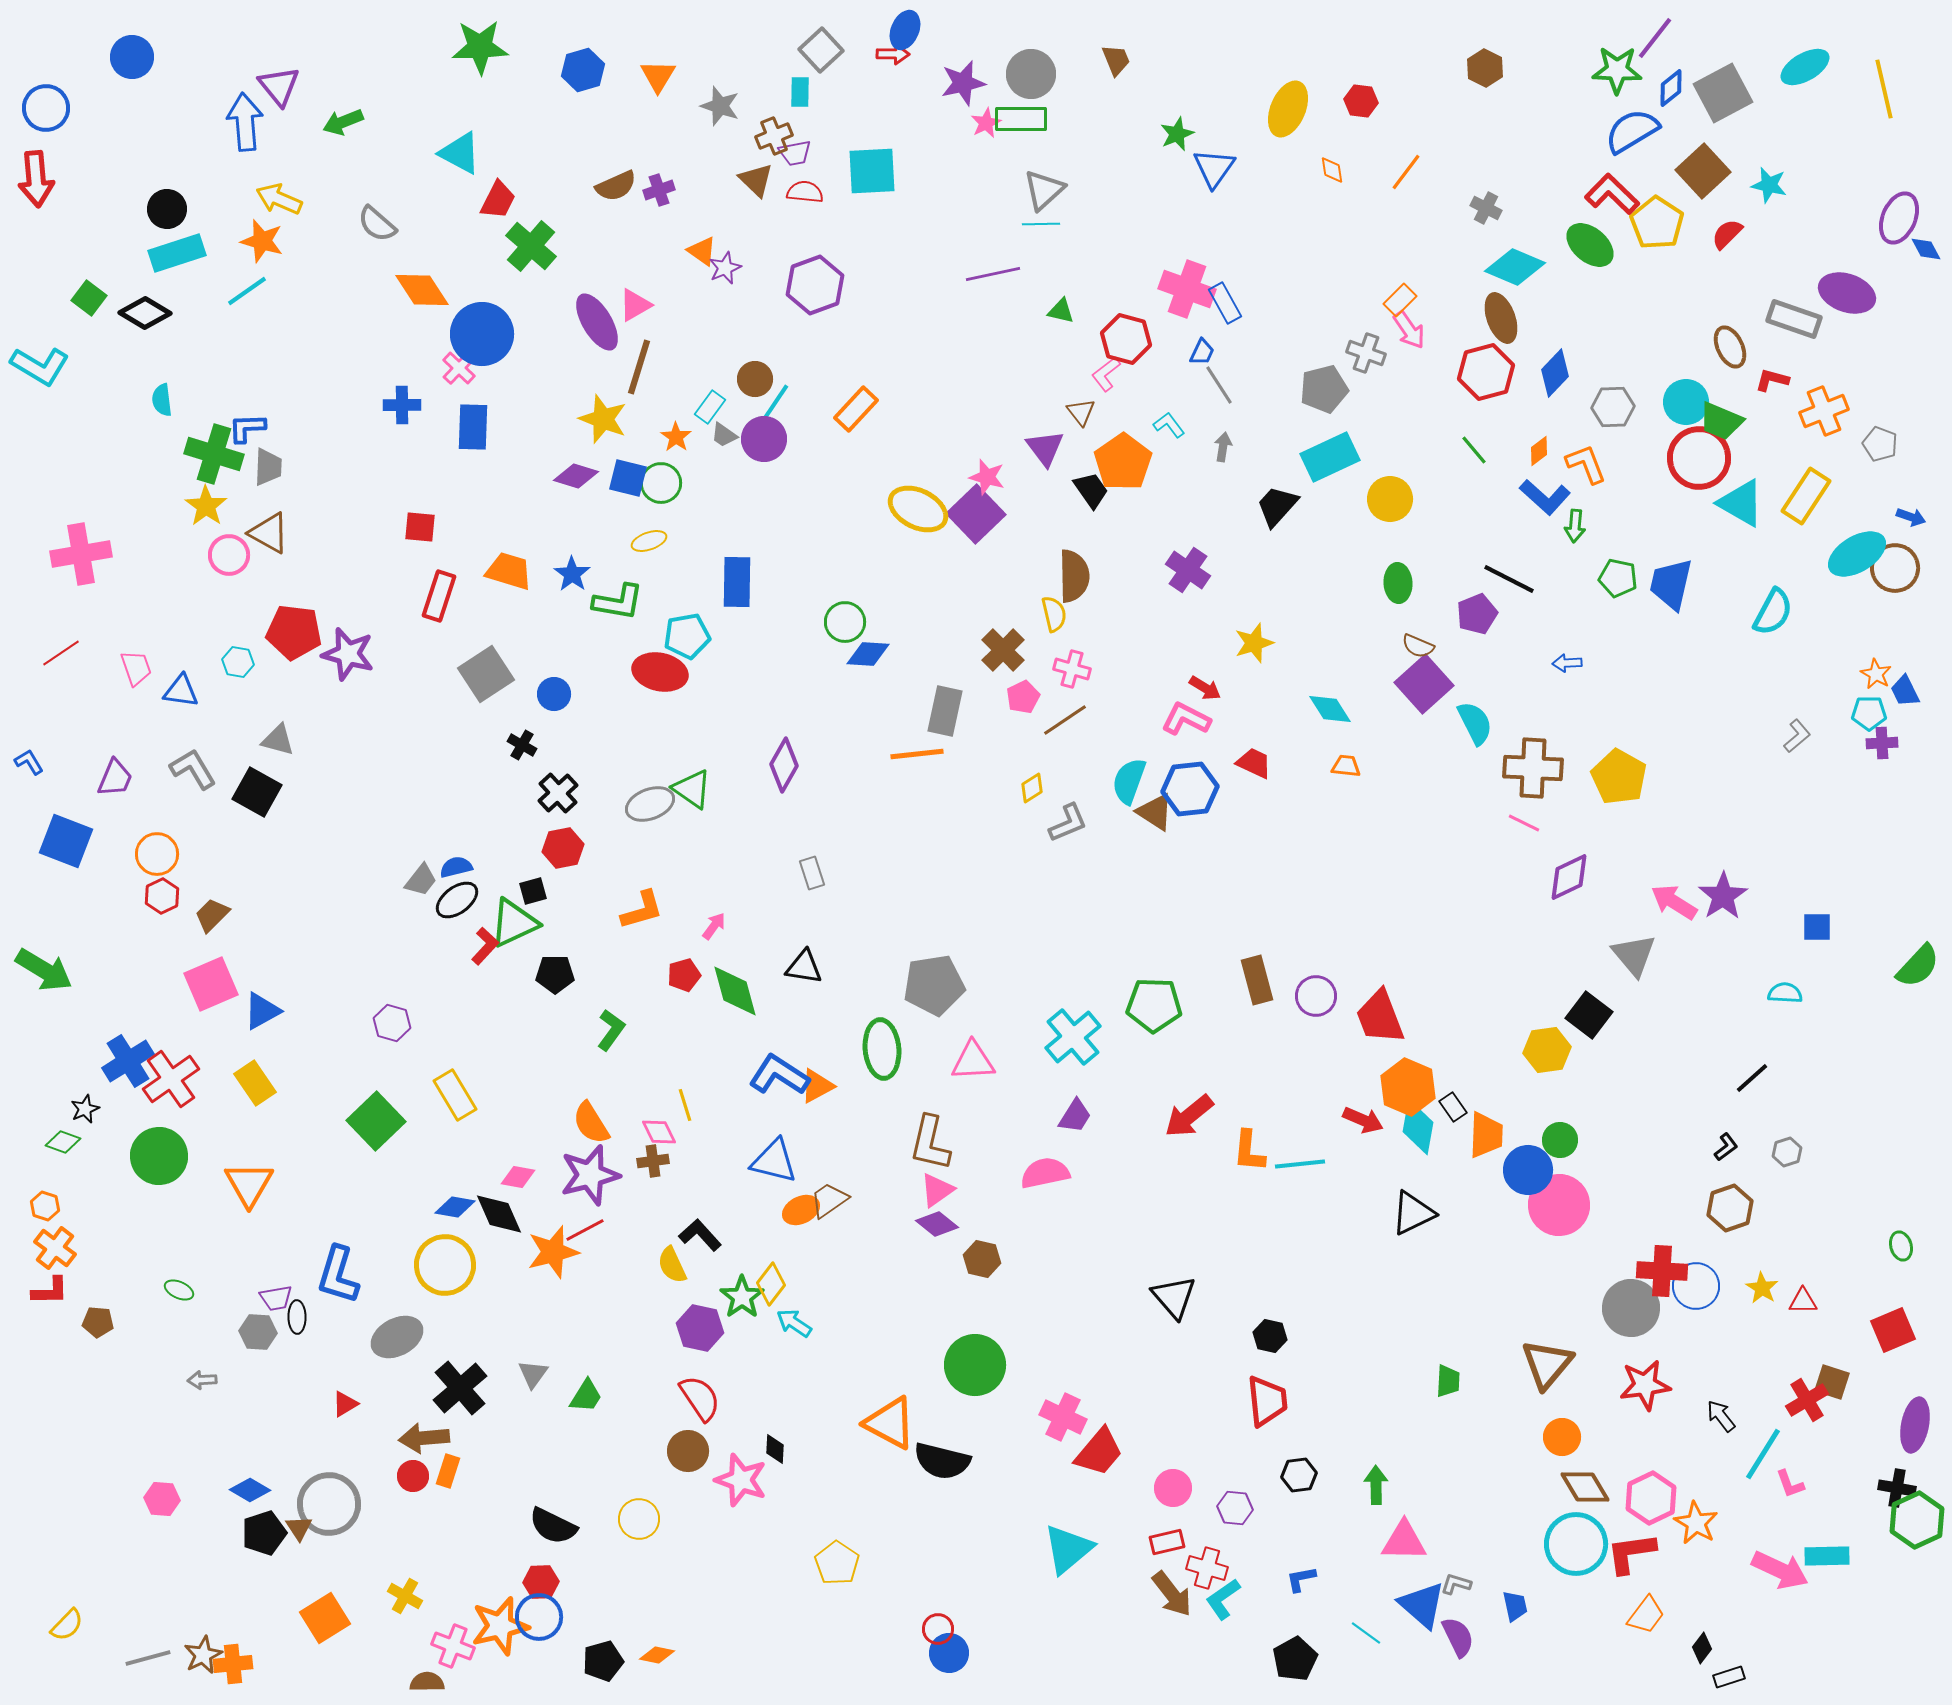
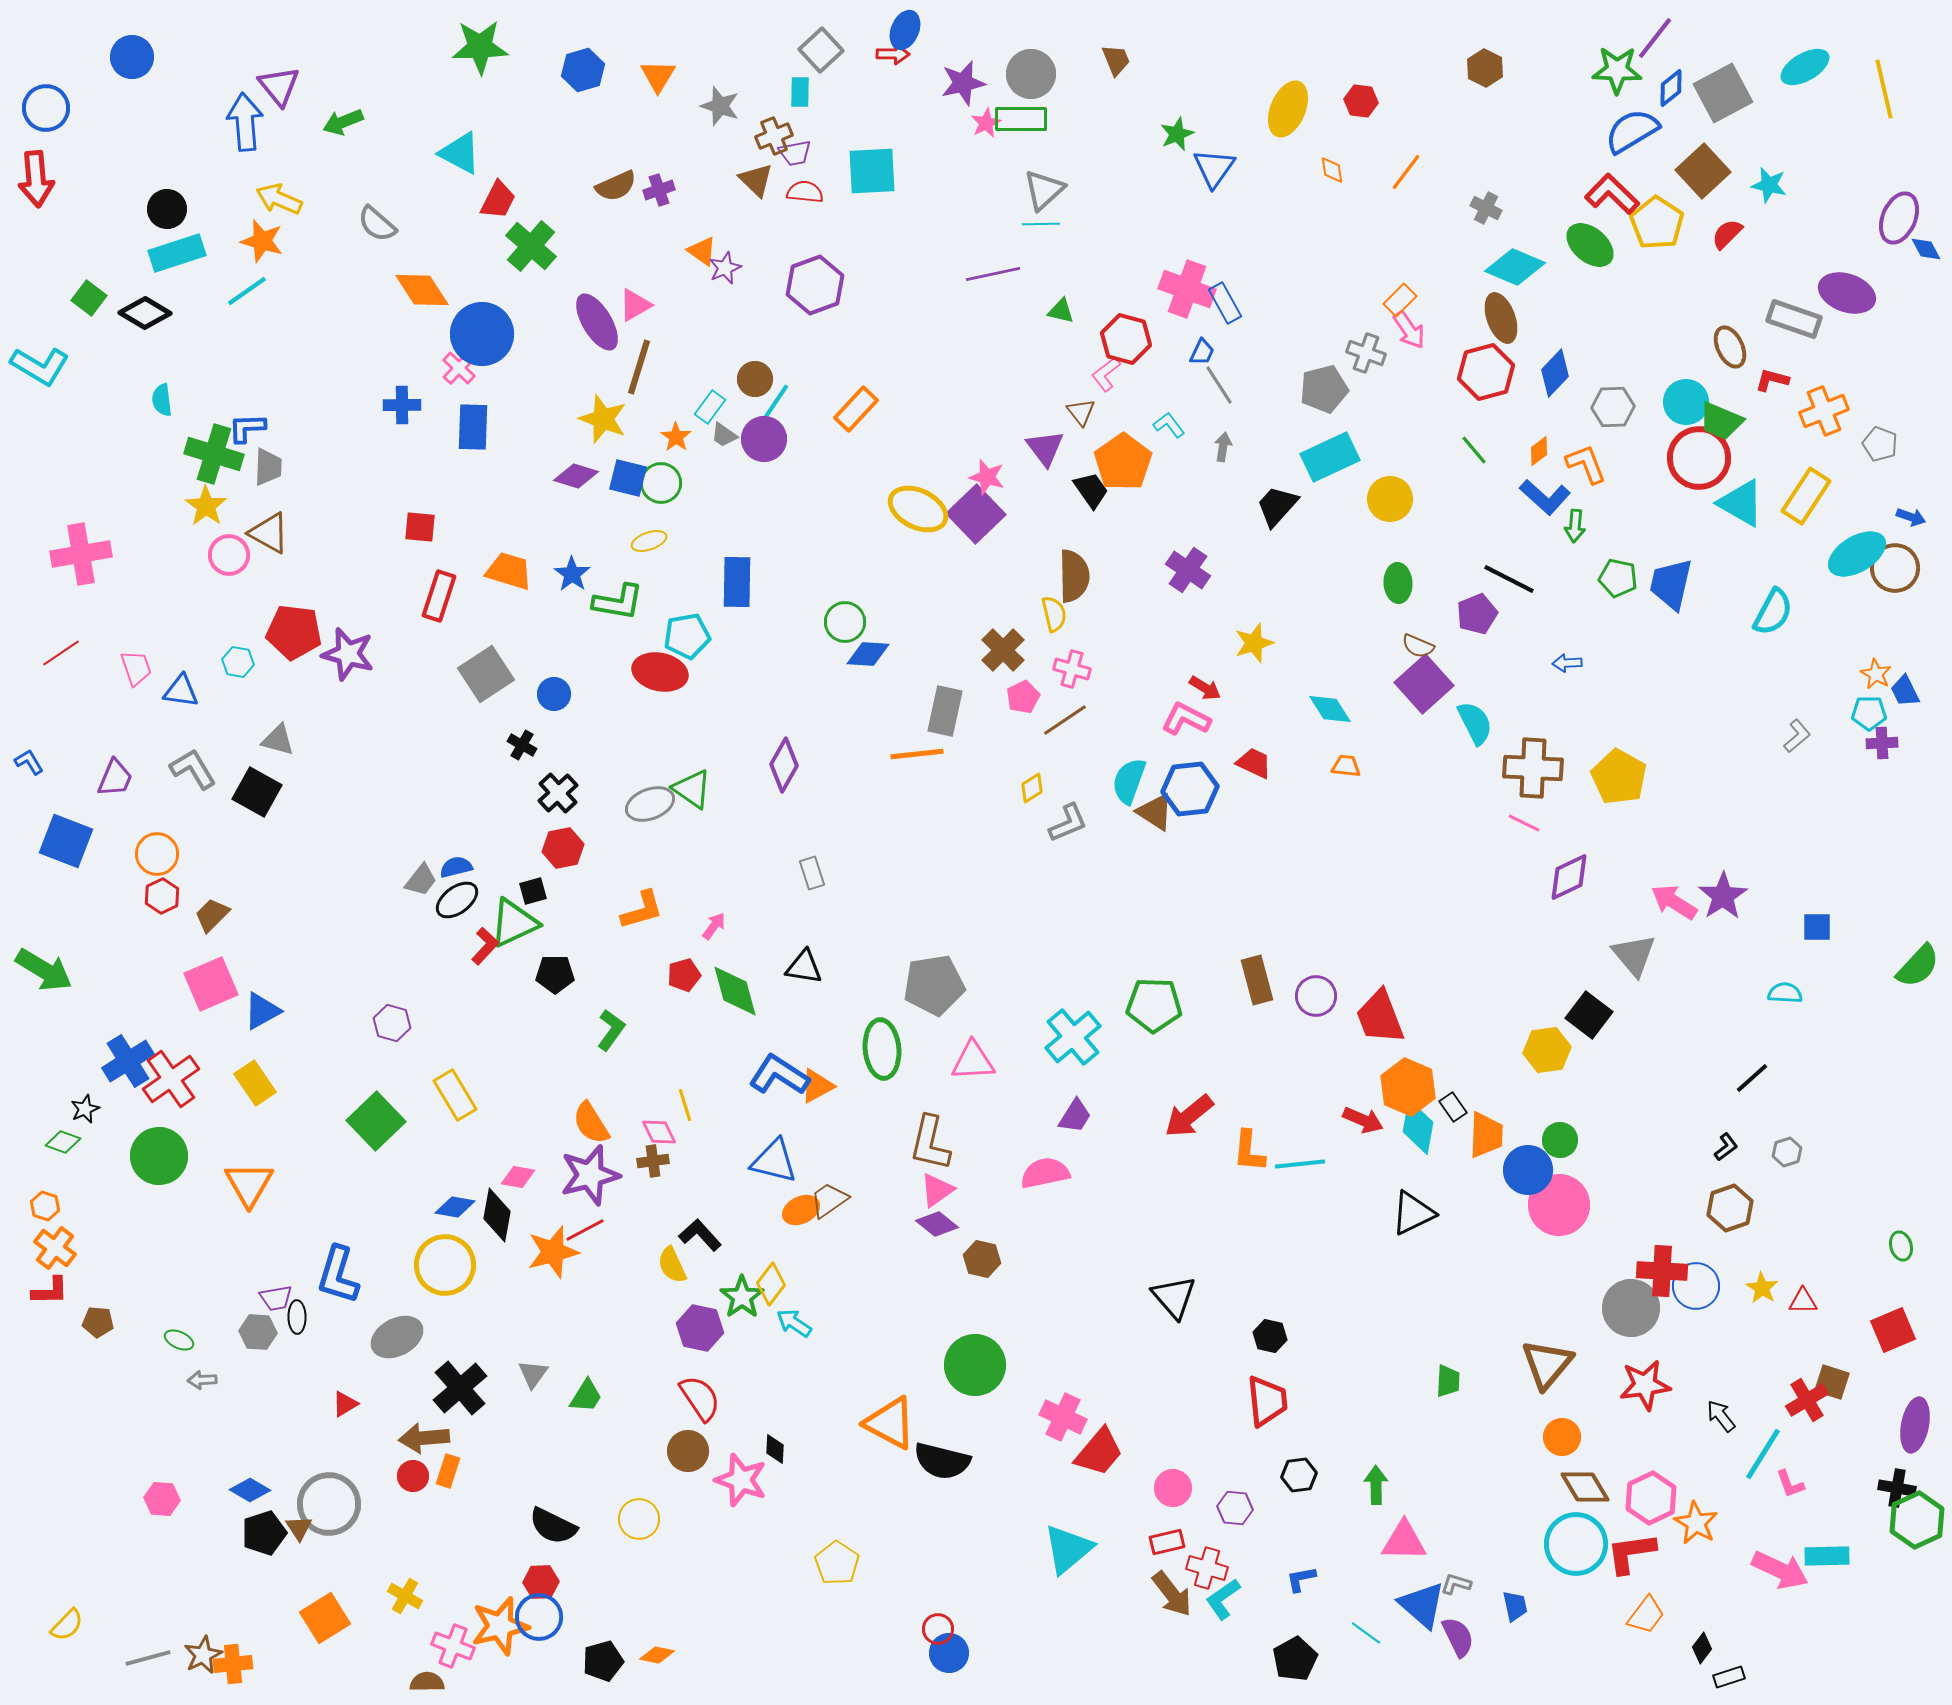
black diamond at (499, 1214): moved 2 px left, 1 px down; rotated 34 degrees clockwise
green ellipse at (179, 1290): moved 50 px down
